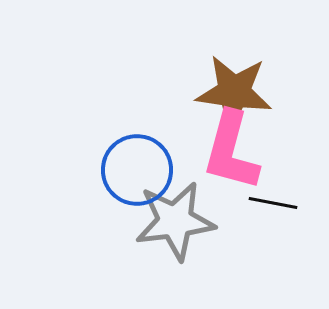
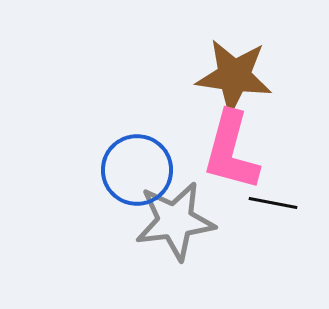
brown star: moved 16 px up
